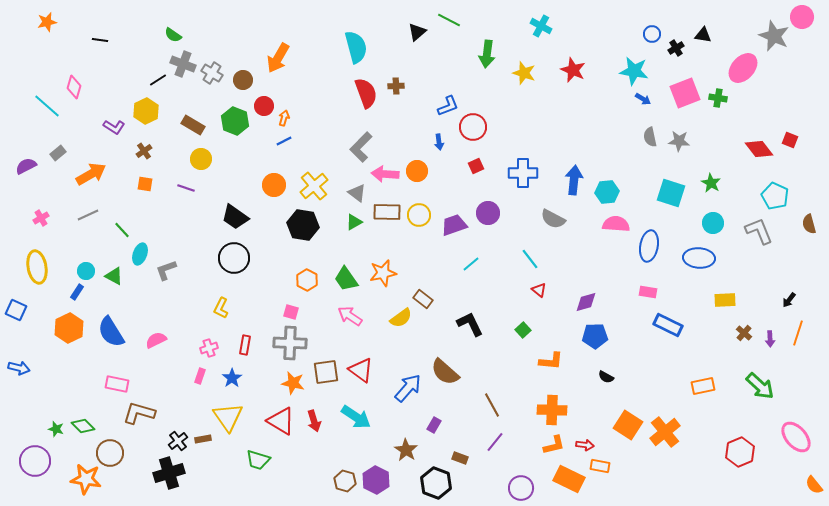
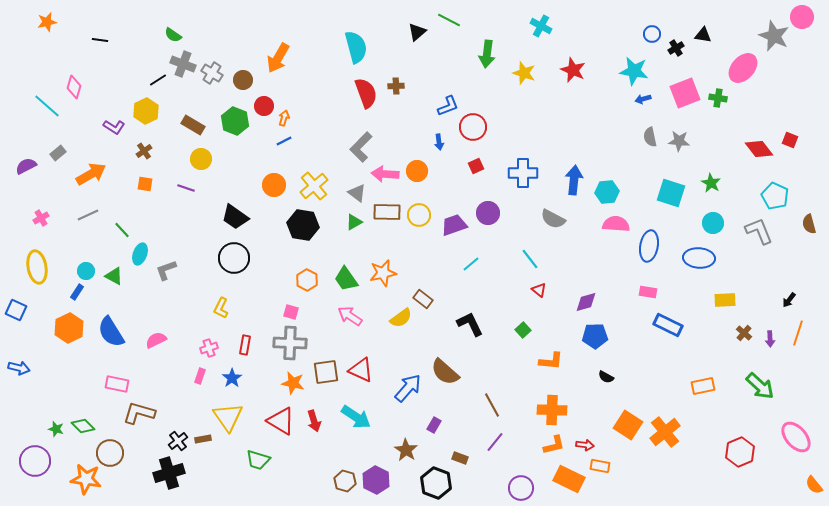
blue arrow at (643, 99): rotated 133 degrees clockwise
red triangle at (361, 370): rotated 12 degrees counterclockwise
